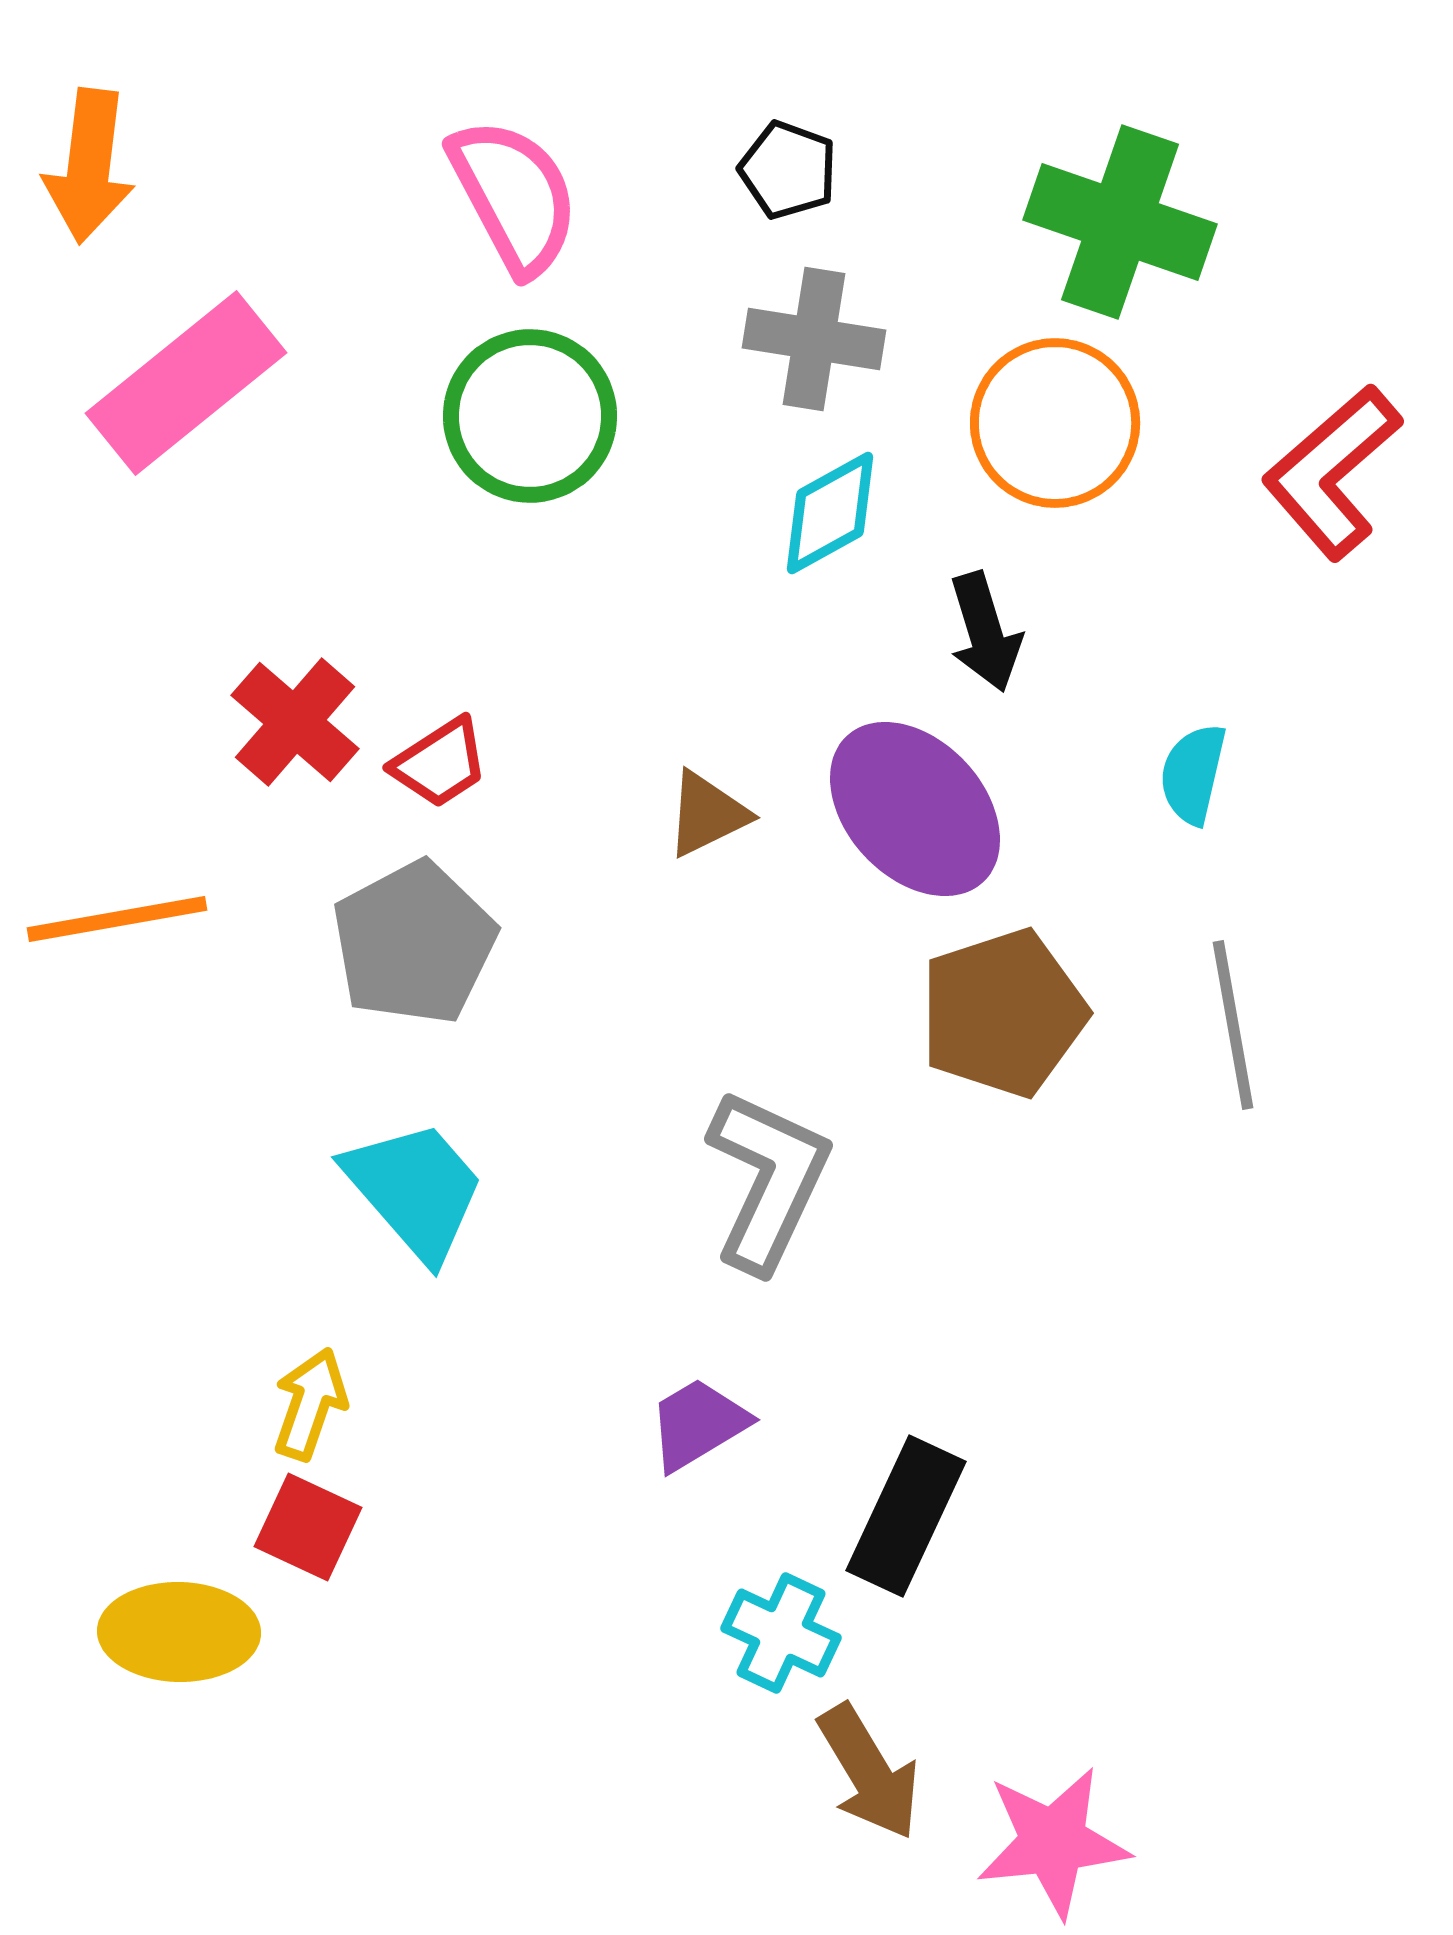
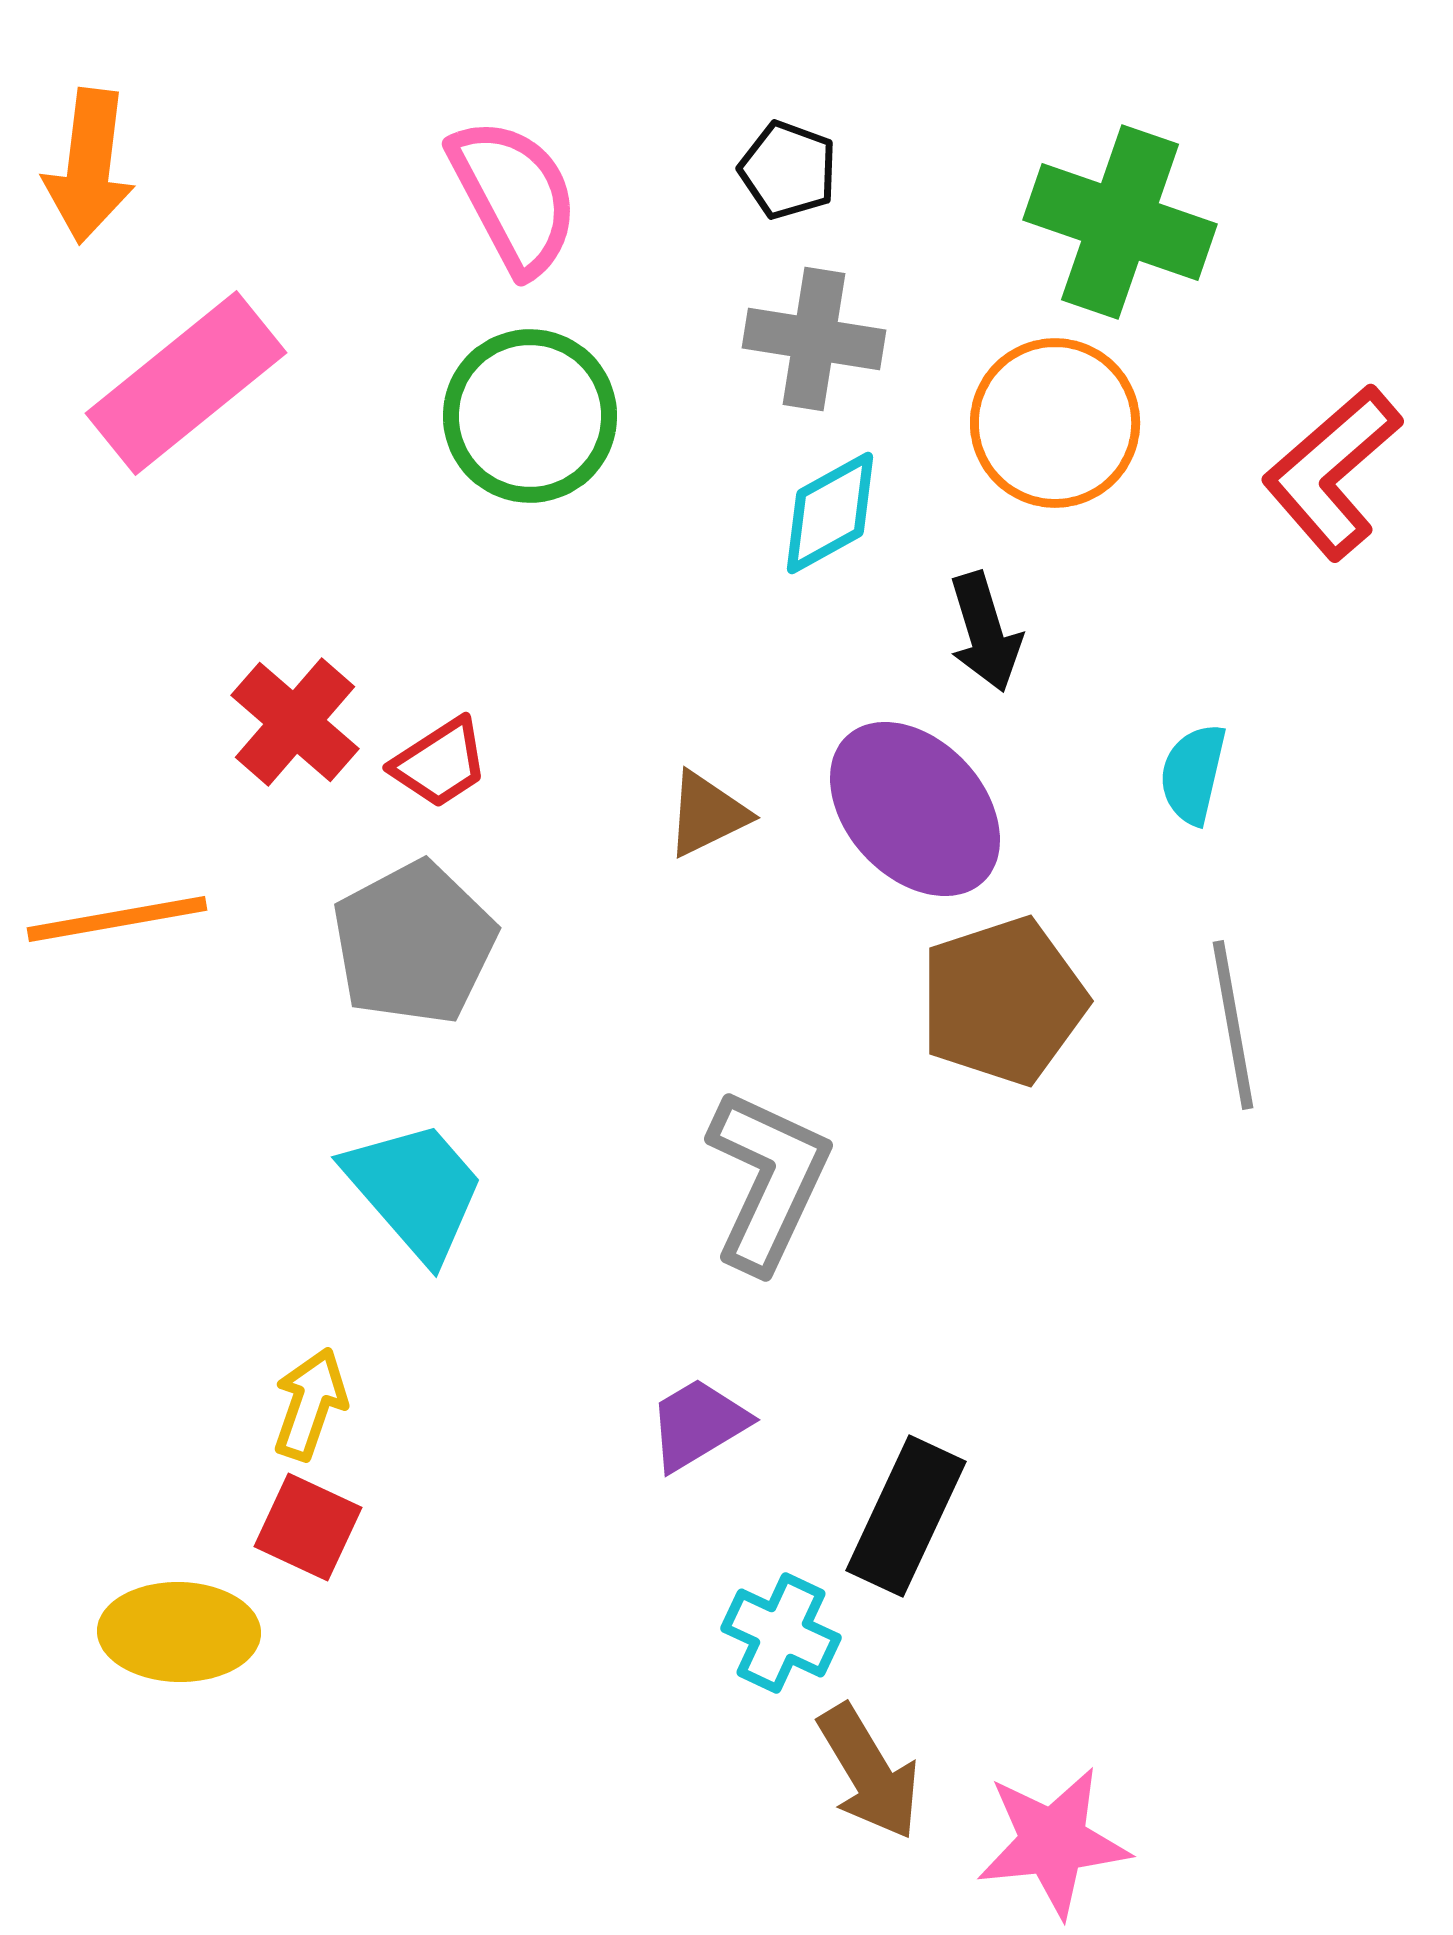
brown pentagon: moved 12 px up
